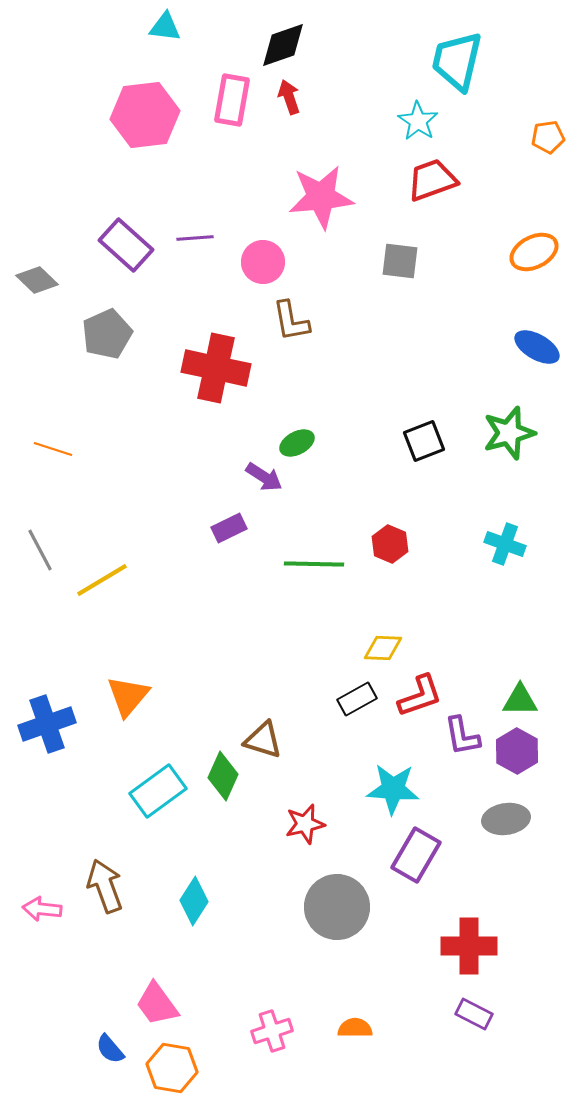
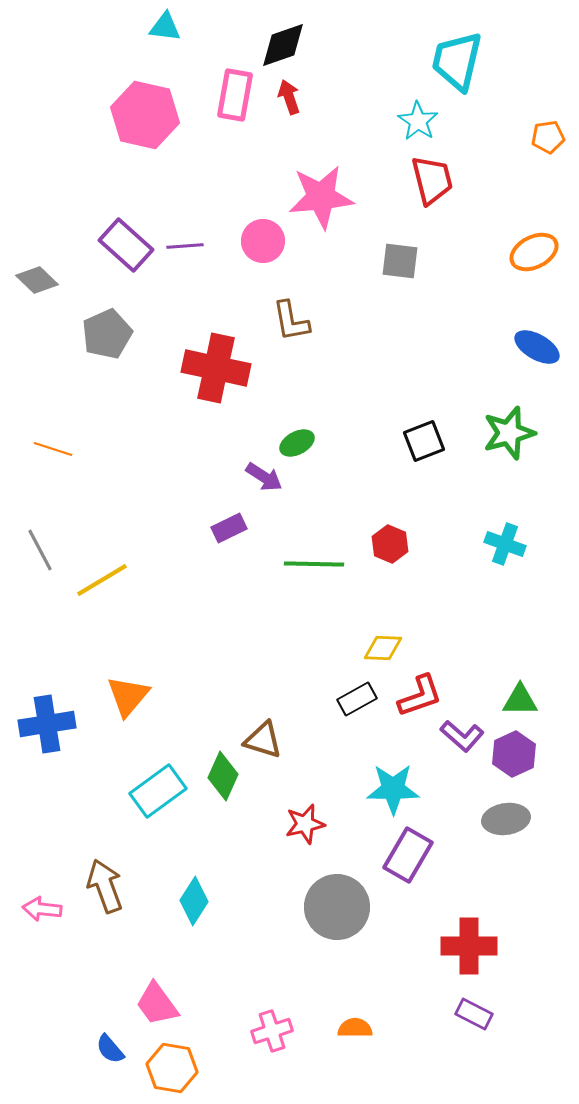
pink rectangle at (232, 100): moved 3 px right, 5 px up
pink hexagon at (145, 115): rotated 20 degrees clockwise
red trapezoid at (432, 180): rotated 96 degrees clockwise
purple line at (195, 238): moved 10 px left, 8 px down
pink circle at (263, 262): moved 21 px up
blue cross at (47, 724): rotated 10 degrees clockwise
purple L-shape at (462, 736): rotated 39 degrees counterclockwise
purple hexagon at (517, 751): moved 3 px left, 3 px down; rotated 6 degrees clockwise
cyan star at (393, 789): rotated 4 degrees counterclockwise
purple rectangle at (416, 855): moved 8 px left
